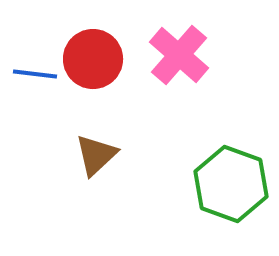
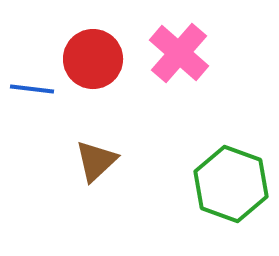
pink cross: moved 2 px up
blue line: moved 3 px left, 15 px down
brown triangle: moved 6 px down
